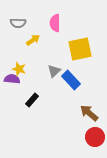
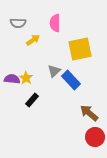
yellow star: moved 7 px right, 9 px down; rotated 16 degrees clockwise
